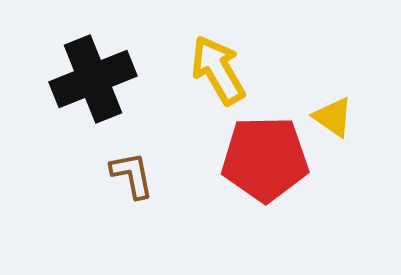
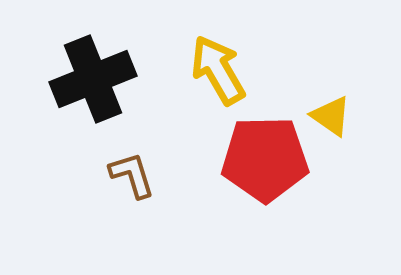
yellow triangle: moved 2 px left, 1 px up
brown L-shape: rotated 6 degrees counterclockwise
